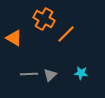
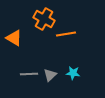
orange line: rotated 36 degrees clockwise
cyan star: moved 8 px left
